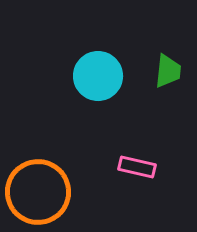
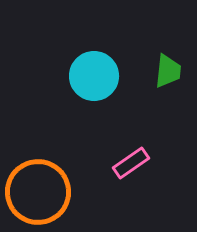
cyan circle: moved 4 px left
pink rectangle: moved 6 px left, 4 px up; rotated 48 degrees counterclockwise
